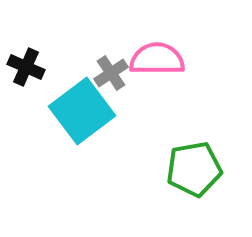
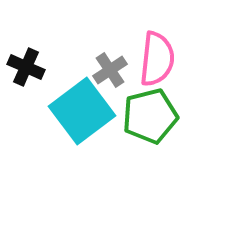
pink semicircle: rotated 96 degrees clockwise
gray cross: moved 1 px left, 3 px up
green pentagon: moved 44 px left, 53 px up; rotated 4 degrees counterclockwise
